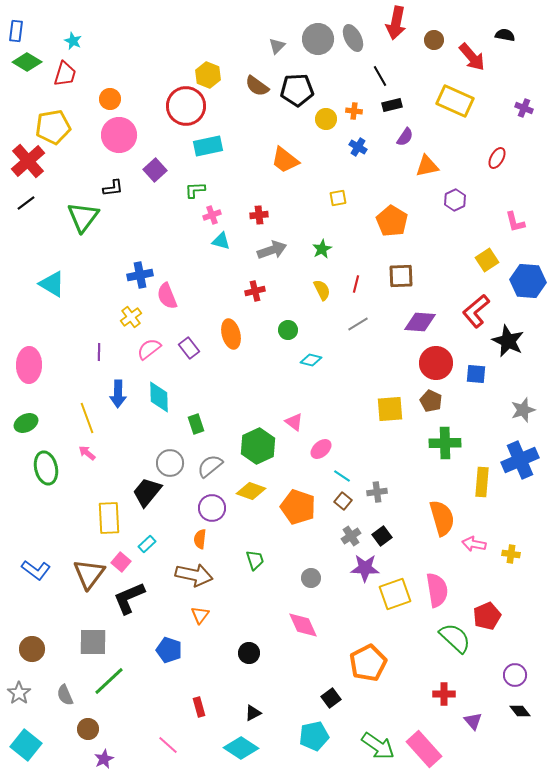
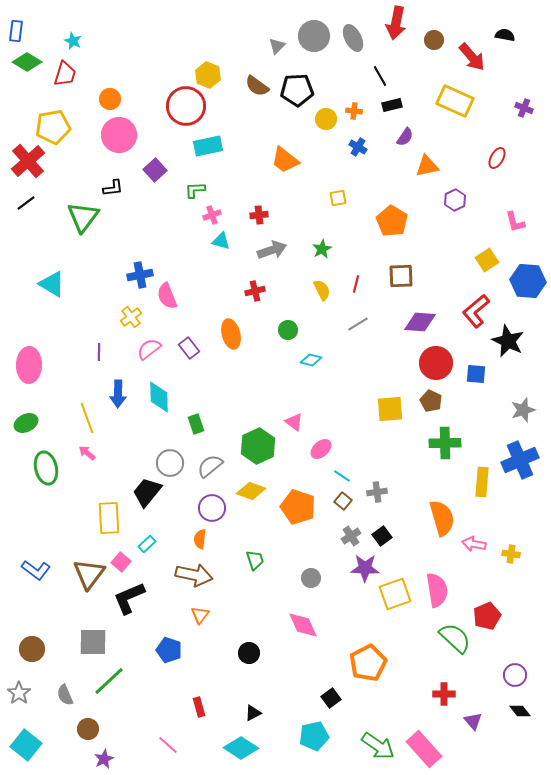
gray circle at (318, 39): moved 4 px left, 3 px up
